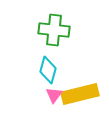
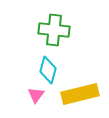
pink triangle: moved 18 px left
